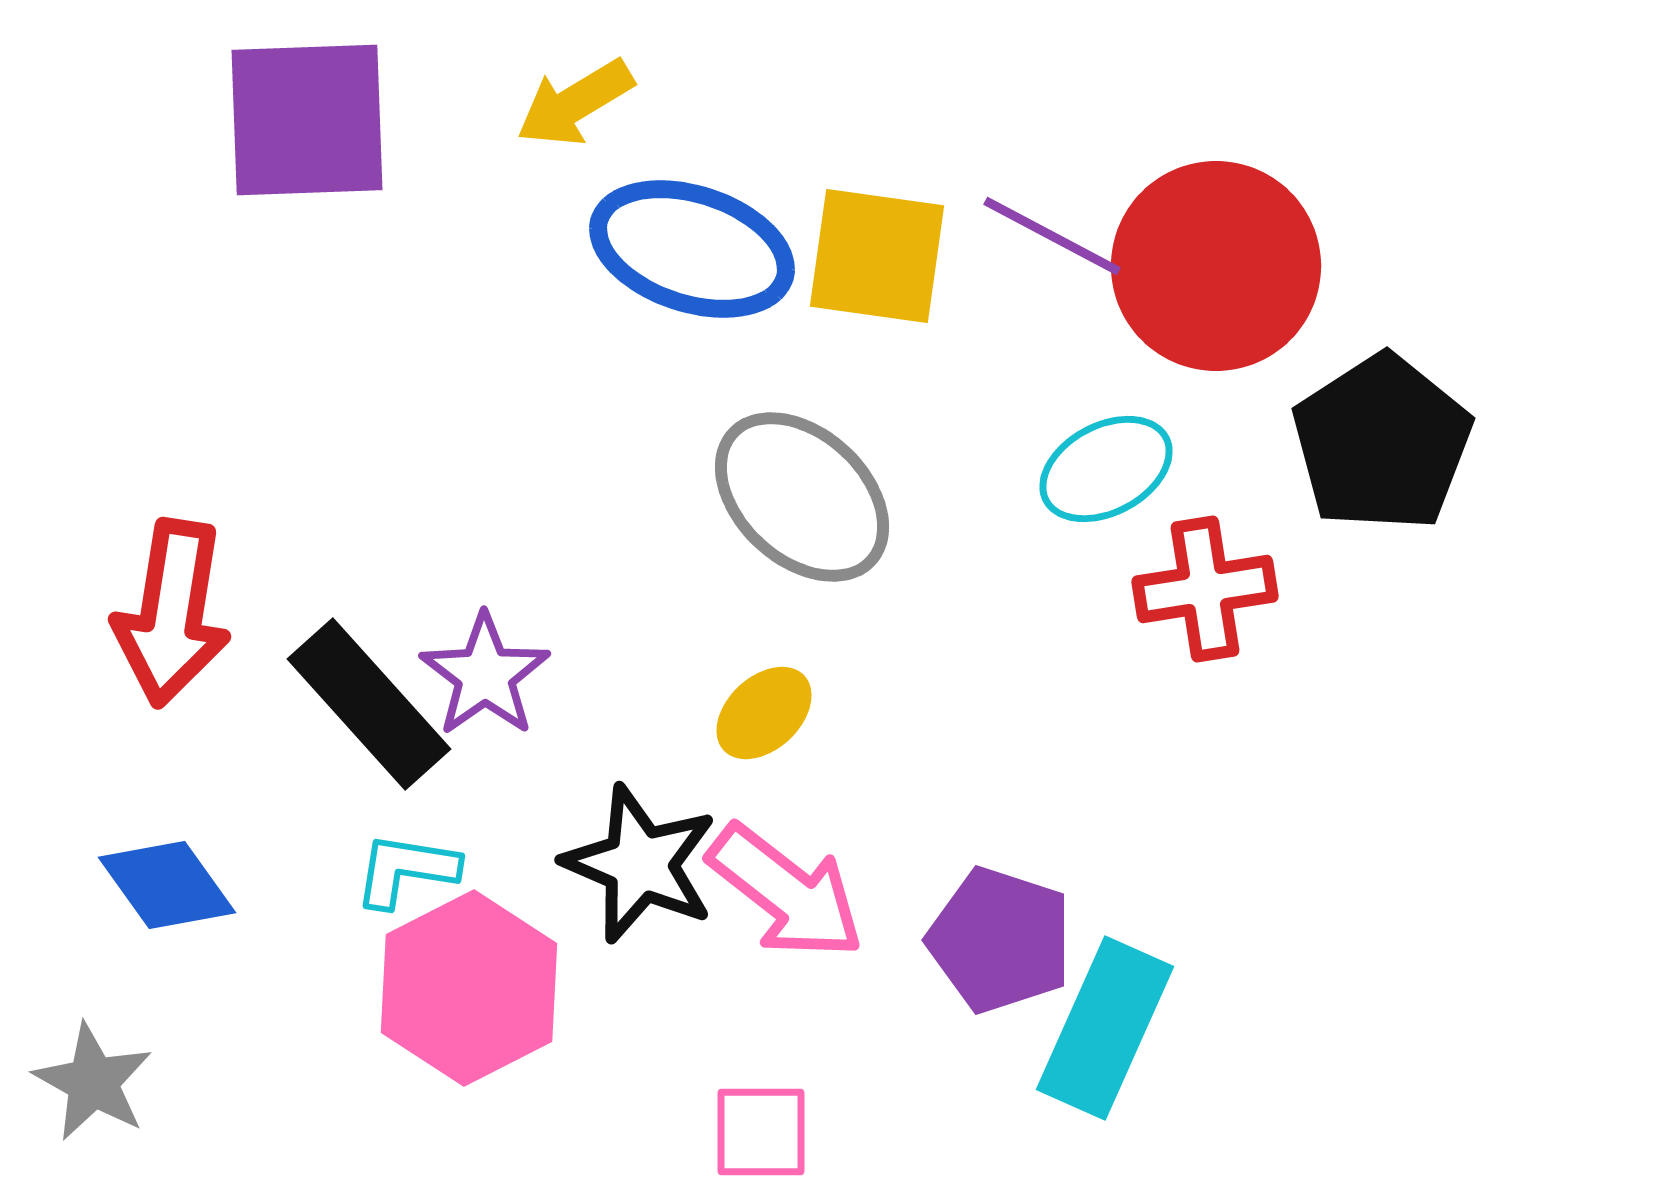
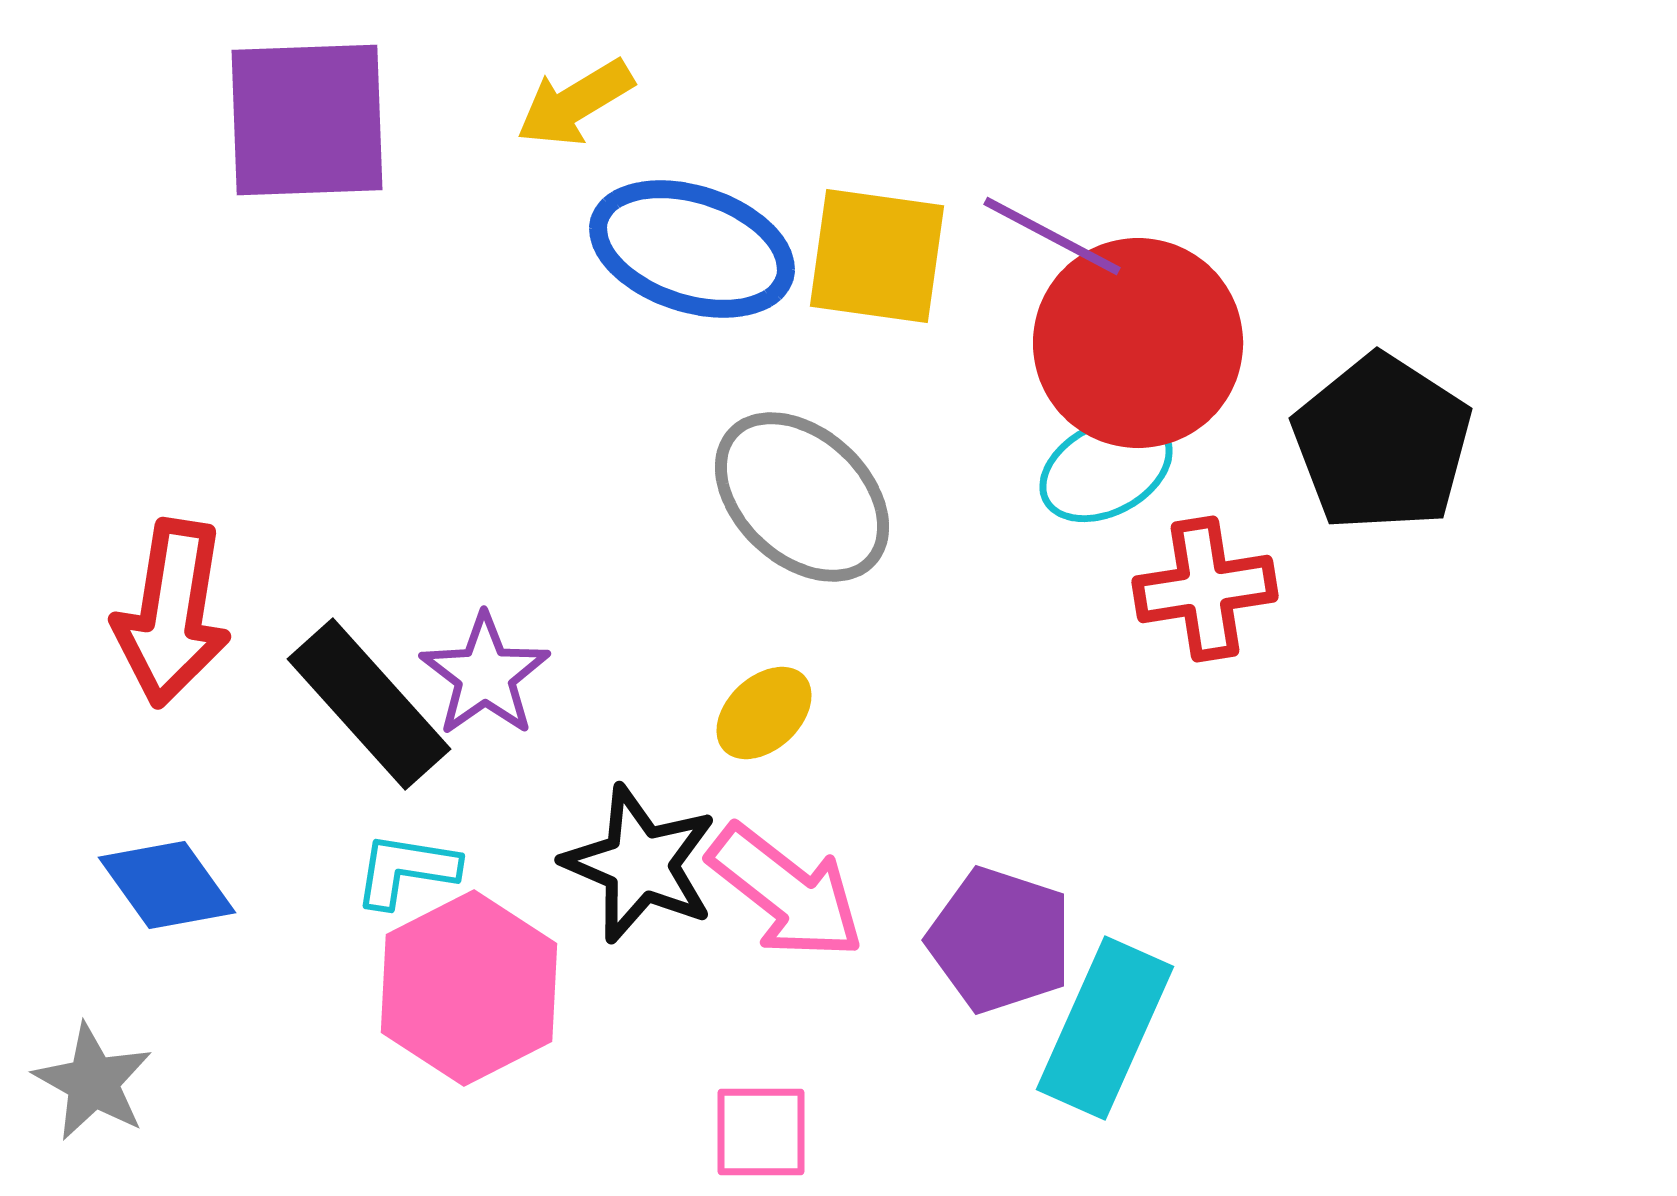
red circle: moved 78 px left, 77 px down
black pentagon: rotated 6 degrees counterclockwise
